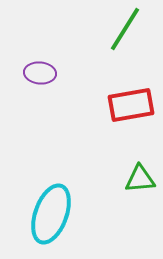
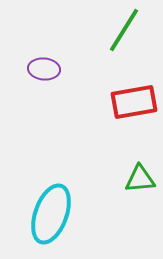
green line: moved 1 px left, 1 px down
purple ellipse: moved 4 px right, 4 px up
red rectangle: moved 3 px right, 3 px up
